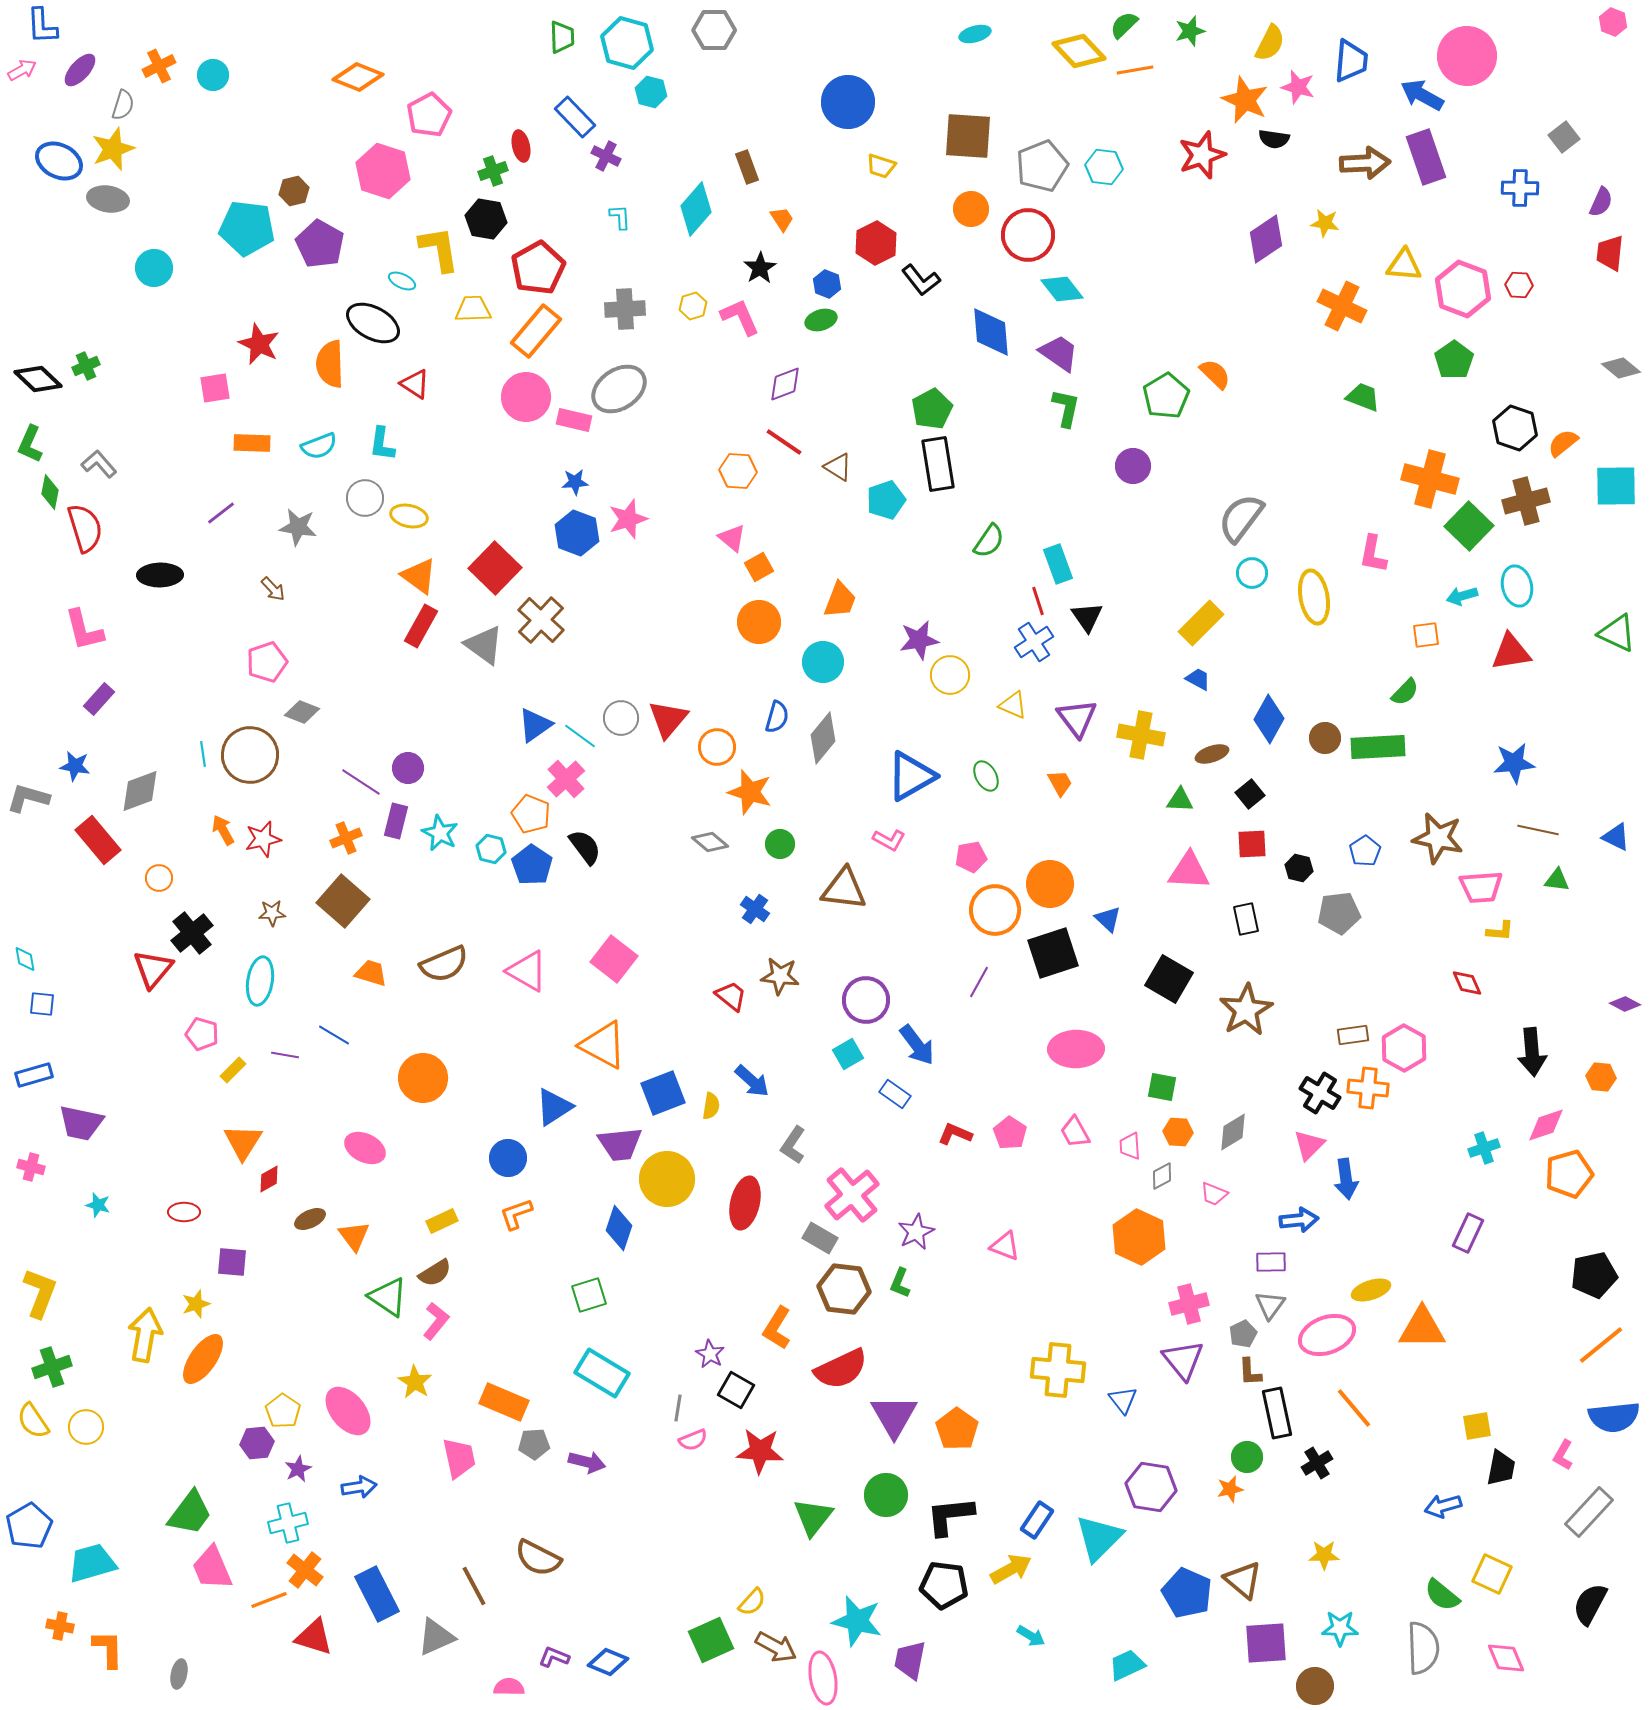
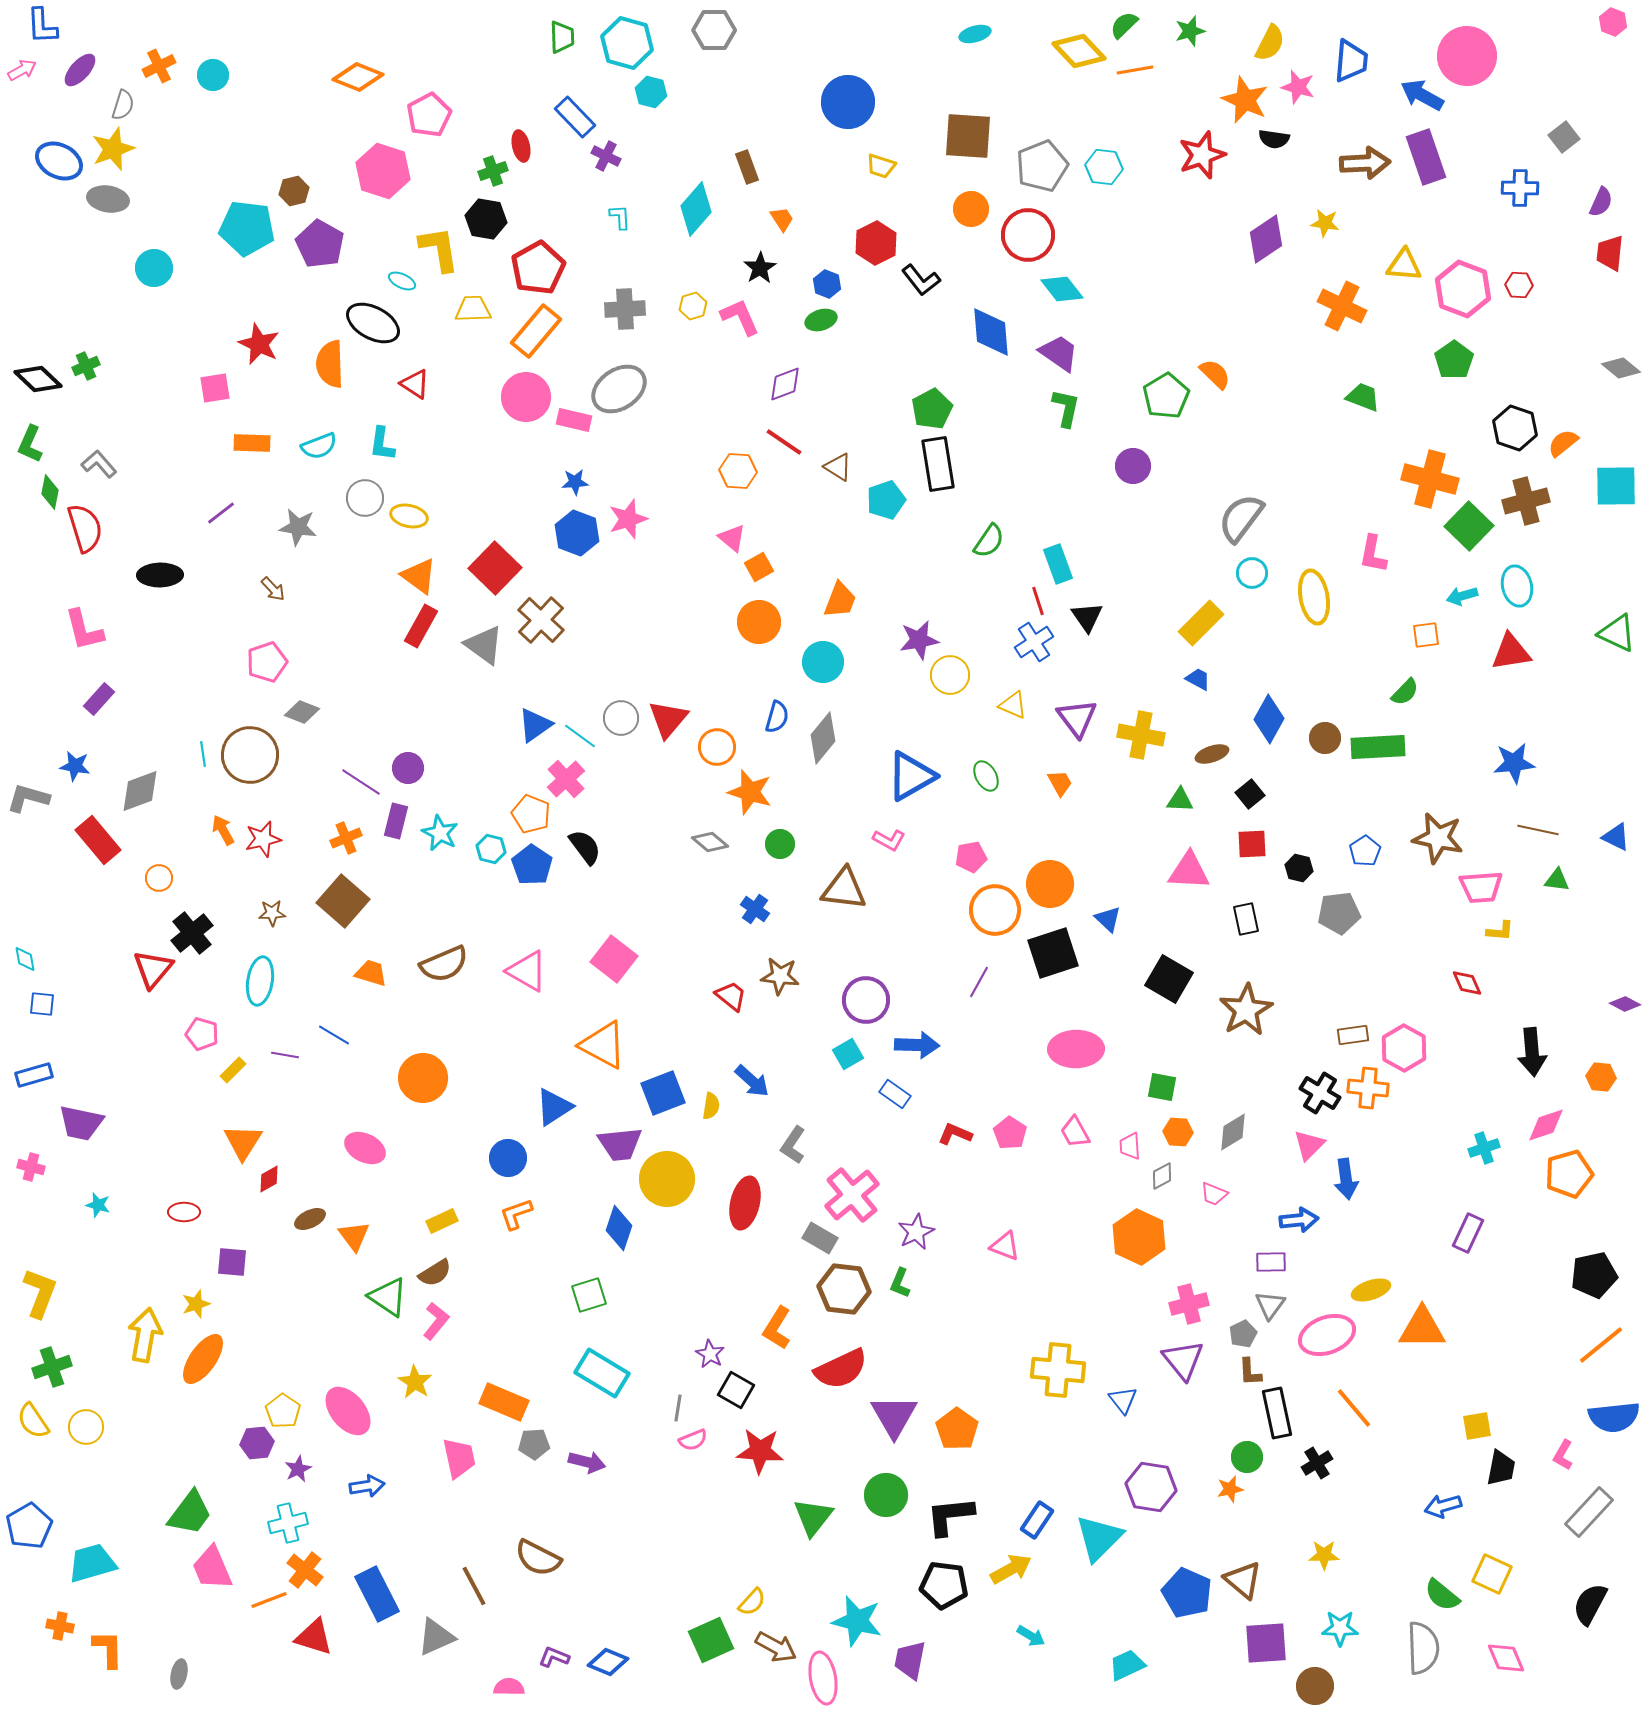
blue arrow at (917, 1045): rotated 51 degrees counterclockwise
blue arrow at (359, 1487): moved 8 px right, 1 px up
